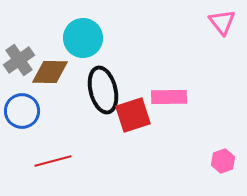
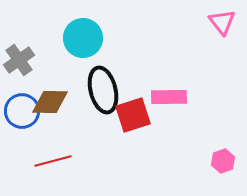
brown diamond: moved 30 px down
